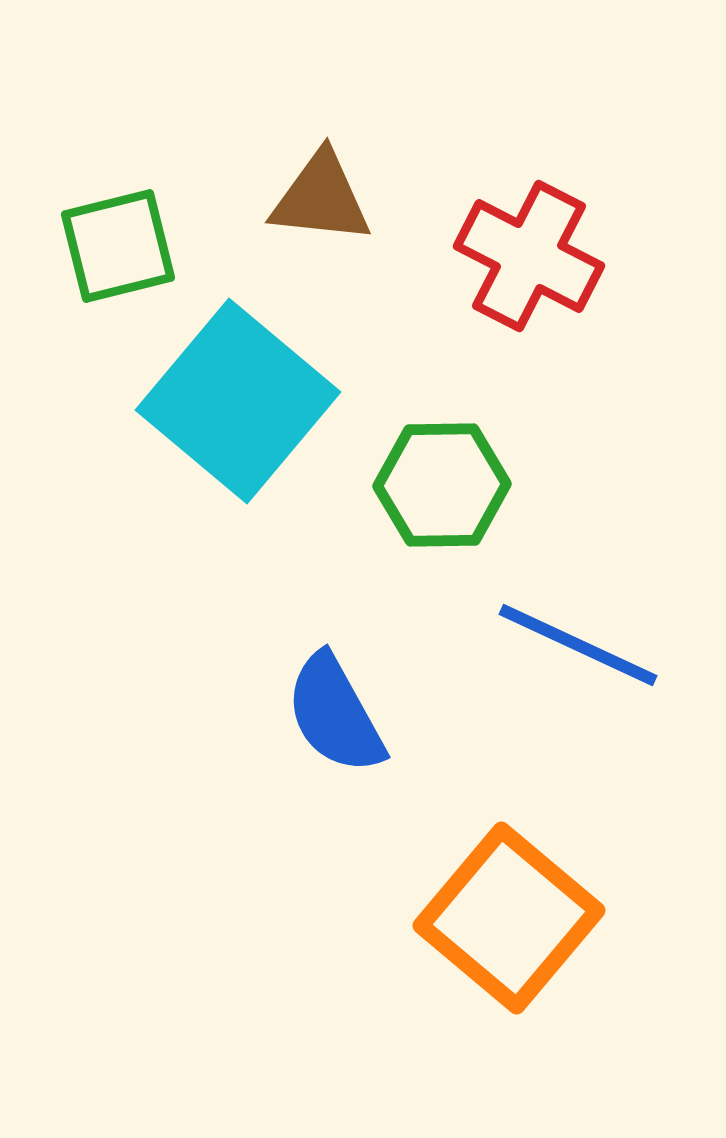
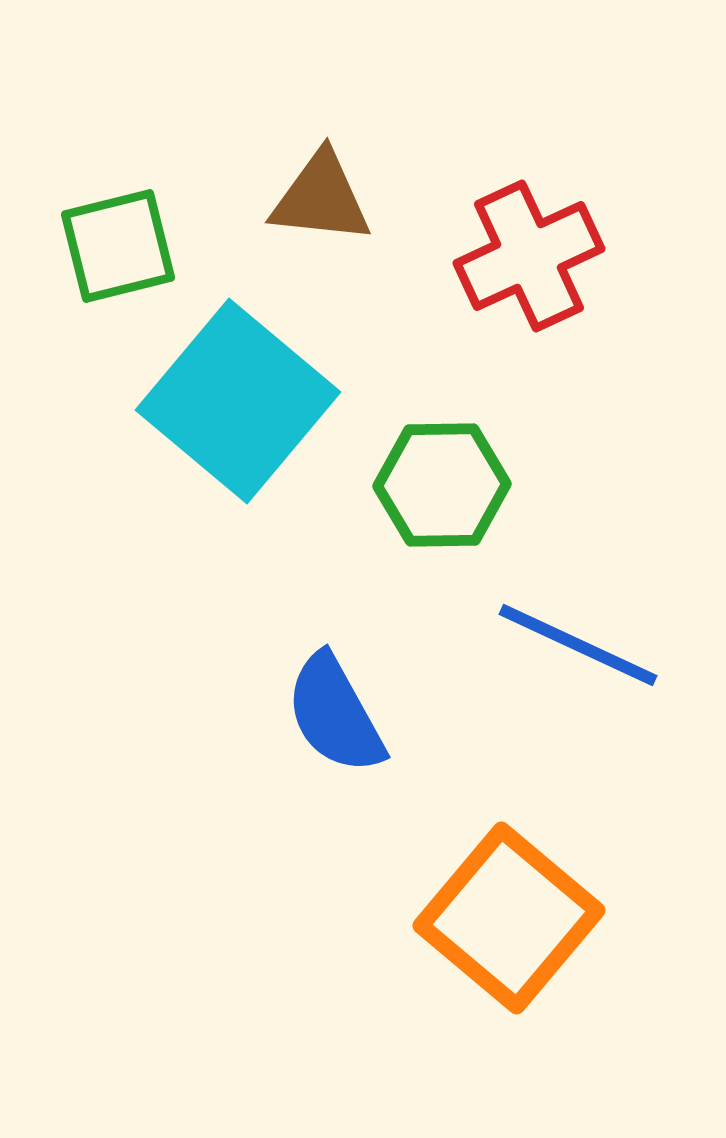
red cross: rotated 38 degrees clockwise
